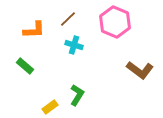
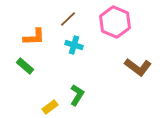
orange L-shape: moved 7 px down
brown L-shape: moved 2 px left, 3 px up
